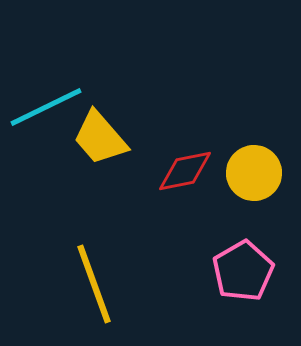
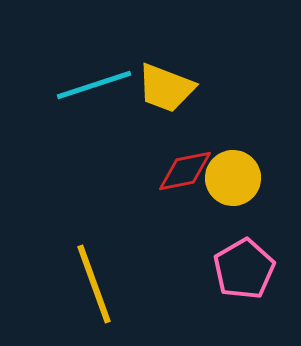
cyan line: moved 48 px right, 22 px up; rotated 8 degrees clockwise
yellow trapezoid: moved 66 px right, 50 px up; rotated 28 degrees counterclockwise
yellow circle: moved 21 px left, 5 px down
pink pentagon: moved 1 px right, 2 px up
